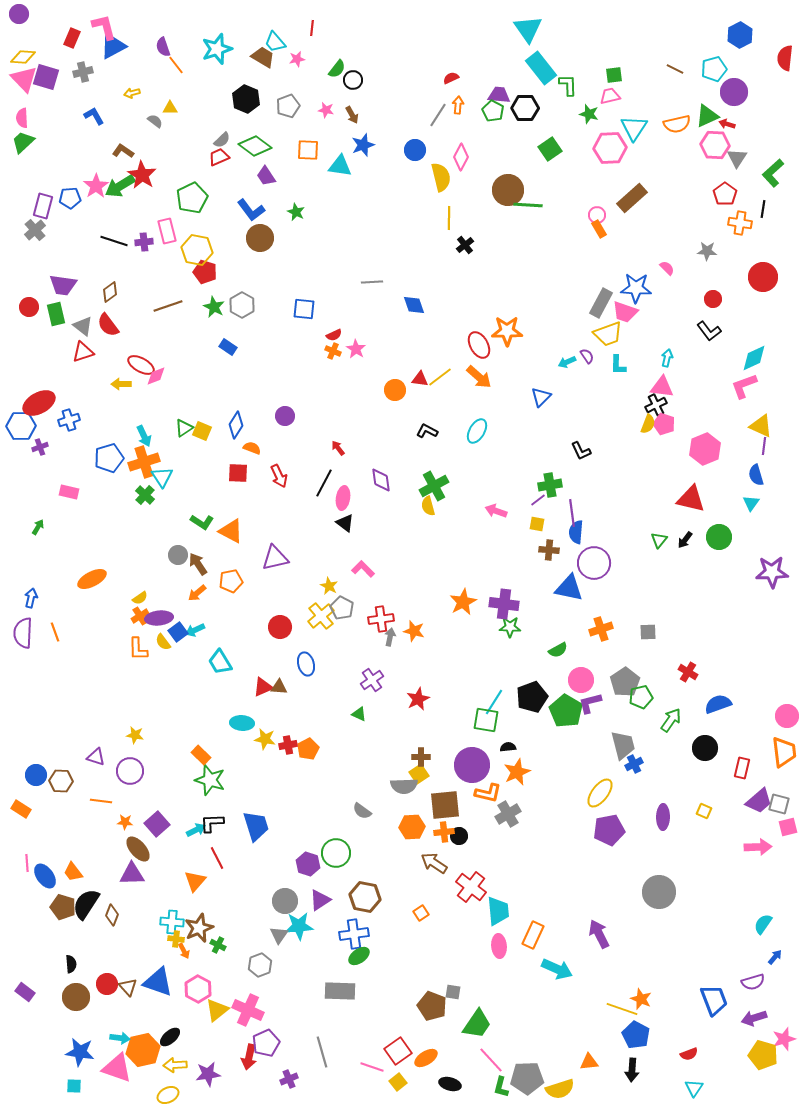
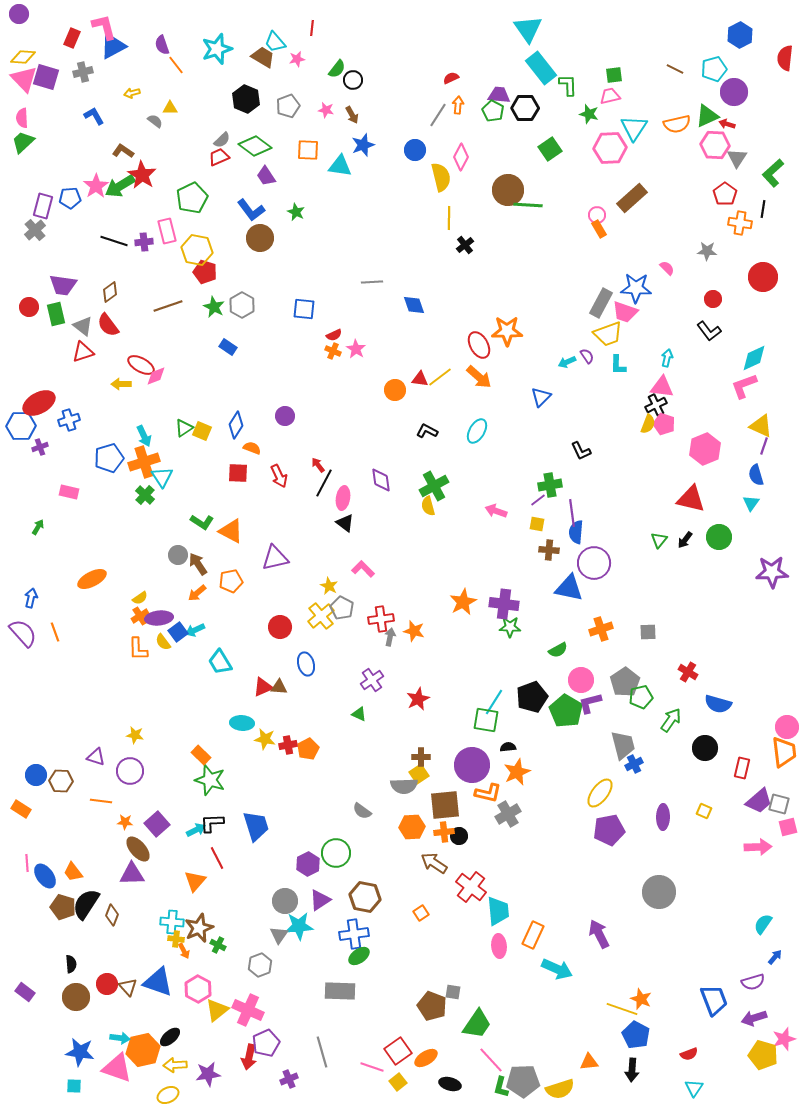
purple semicircle at (163, 47): moved 1 px left, 2 px up
purple line at (764, 446): rotated 12 degrees clockwise
red arrow at (338, 448): moved 20 px left, 17 px down
purple semicircle at (23, 633): rotated 136 degrees clockwise
blue semicircle at (718, 704): rotated 144 degrees counterclockwise
pink circle at (787, 716): moved 11 px down
purple hexagon at (308, 864): rotated 15 degrees clockwise
gray pentagon at (527, 1078): moved 4 px left, 3 px down
